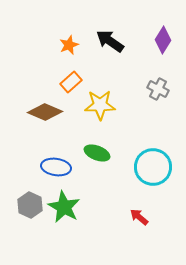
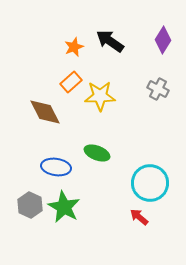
orange star: moved 5 px right, 2 px down
yellow star: moved 9 px up
brown diamond: rotated 40 degrees clockwise
cyan circle: moved 3 px left, 16 px down
